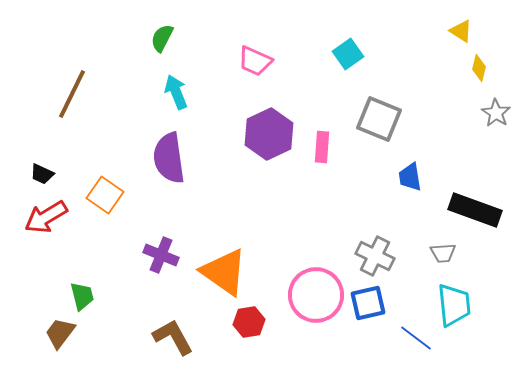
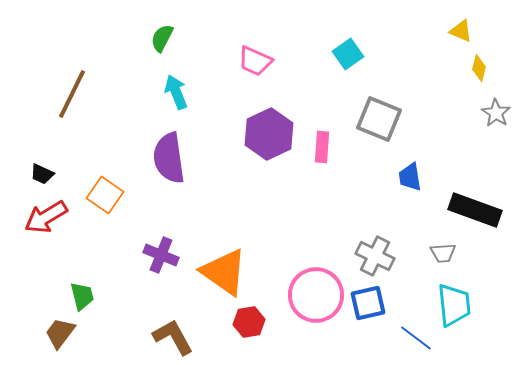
yellow triangle: rotated 10 degrees counterclockwise
